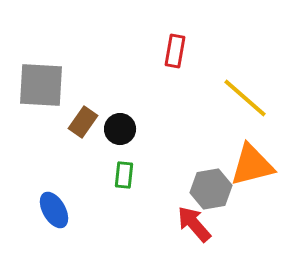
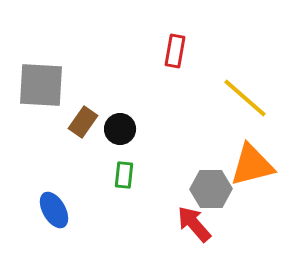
gray hexagon: rotated 9 degrees clockwise
